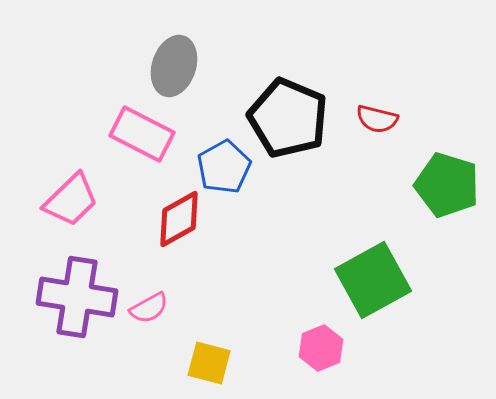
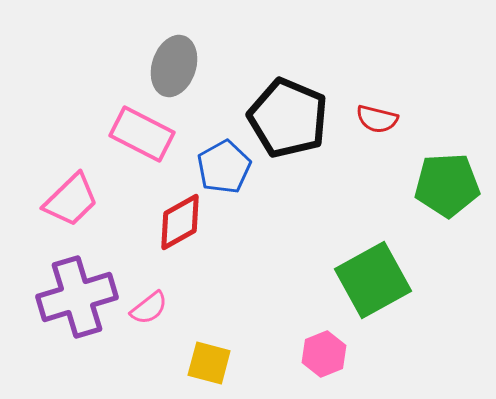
green pentagon: rotated 20 degrees counterclockwise
red diamond: moved 1 px right, 3 px down
purple cross: rotated 26 degrees counterclockwise
pink semicircle: rotated 9 degrees counterclockwise
pink hexagon: moved 3 px right, 6 px down
